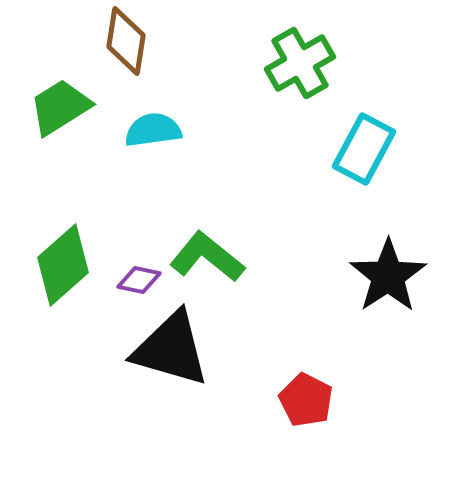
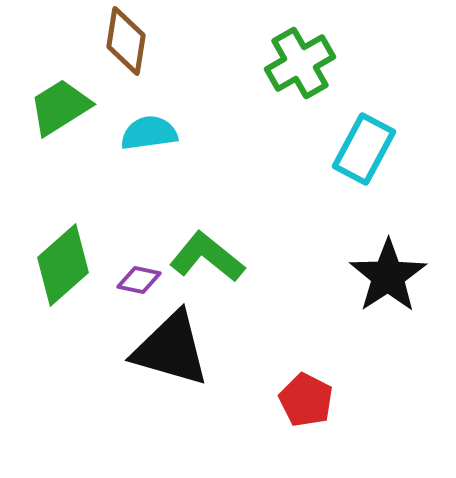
cyan semicircle: moved 4 px left, 3 px down
